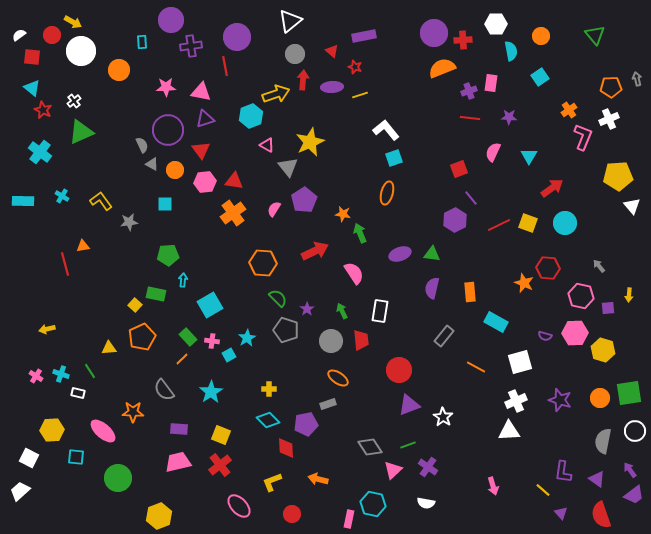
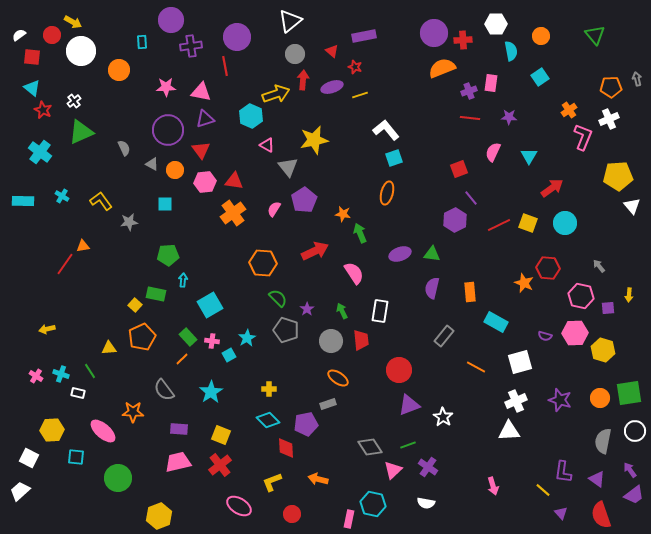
purple ellipse at (332, 87): rotated 15 degrees counterclockwise
cyan hexagon at (251, 116): rotated 15 degrees counterclockwise
yellow star at (310, 142): moved 4 px right, 2 px up; rotated 12 degrees clockwise
gray semicircle at (142, 145): moved 18 px left, 3 px down
red line at (65, 264): rotated 50 degrees clockwise
pink ellipse at (239, 506): rotated 15 degrees counterclockwise
